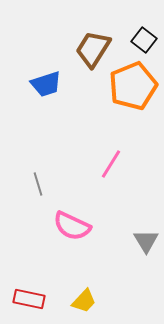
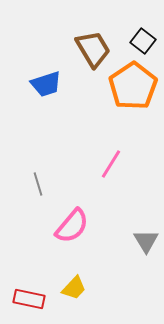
black square: moved 1 px left, 1 px down
brown trapezoid: rotated 117 degrees clockwise
orange pentagon: rotated 12 degrees counterclockwise
pink semicircle: rotated 75 degrees counterclockwise
yellow trapezoid: moved 10 px left, 13 px up
